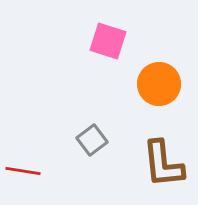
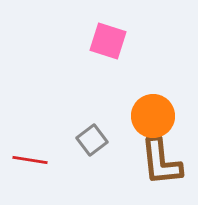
orange circle: moved 6 px left, 32 px down
brown L-shape: moved 2 px left, 2 px up
red line: moved 7 px right, 11 px up
